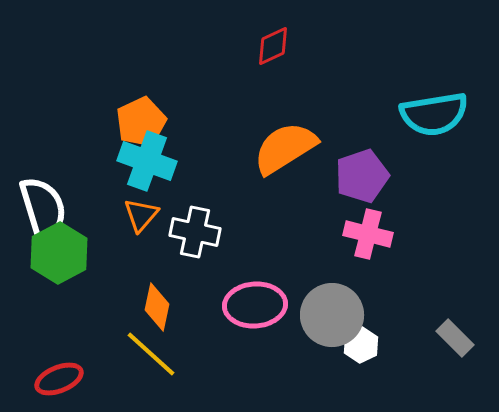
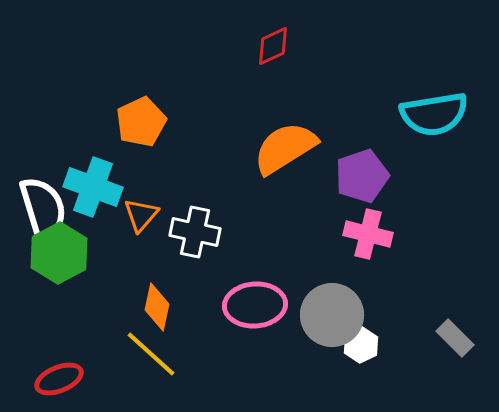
cyan cross: moved 54 px left, 26 px down
